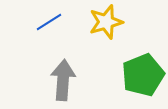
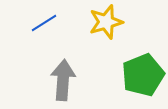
blue line: moved 5 px left, 1 px down
